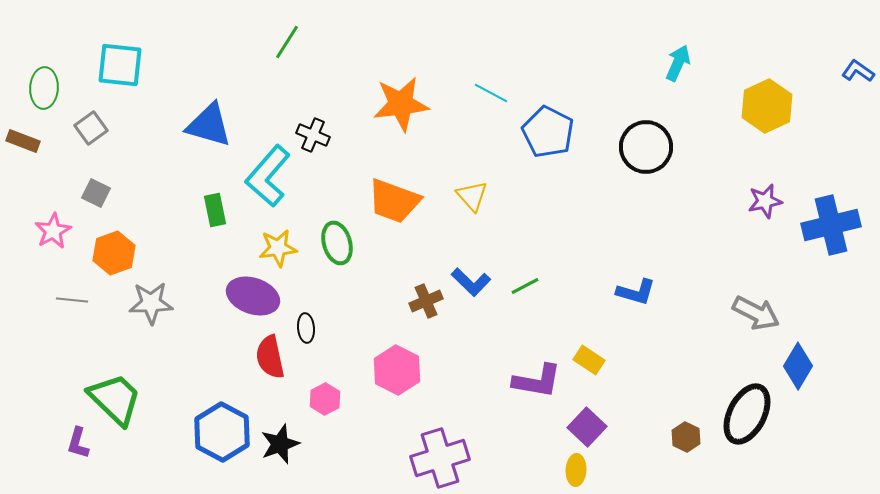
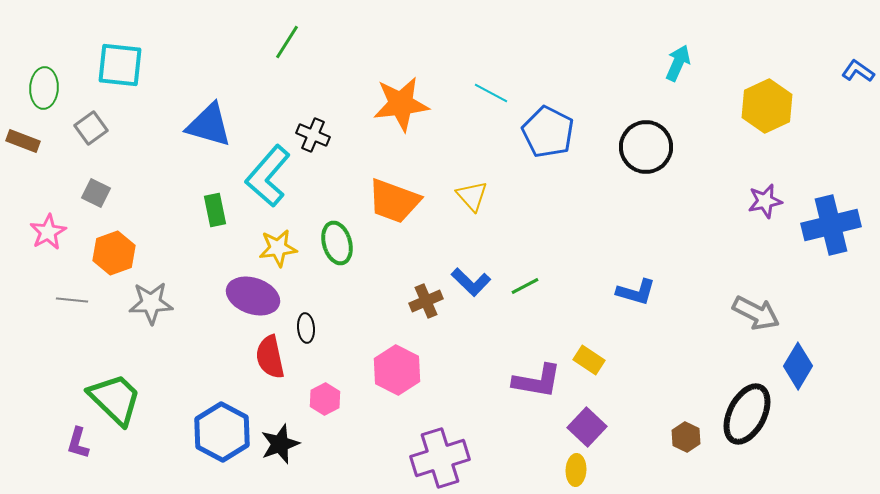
pink star at (53, 231): moved 5 px left, 1 px down
